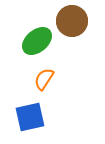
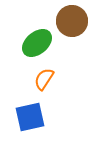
green ellipse: moved 2 px down
